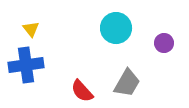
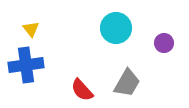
red semicircle: moved 1 px up
